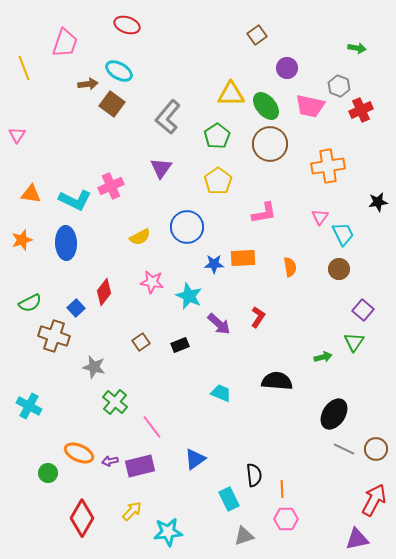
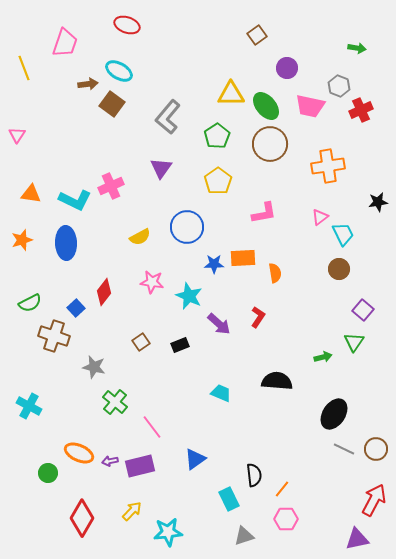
pink triangle at (320, 217): rotated 18 degrees clockwise
orange semicircle at (290, 267): moved 15 px left, 6 px down
orange line at (282, 489): rotated 42 degrees clockwise
